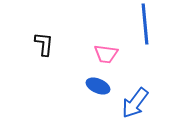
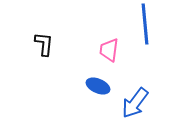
pink trapezoid: moved 3 px right, 4 px up; rotated 90 degrees clockwise
